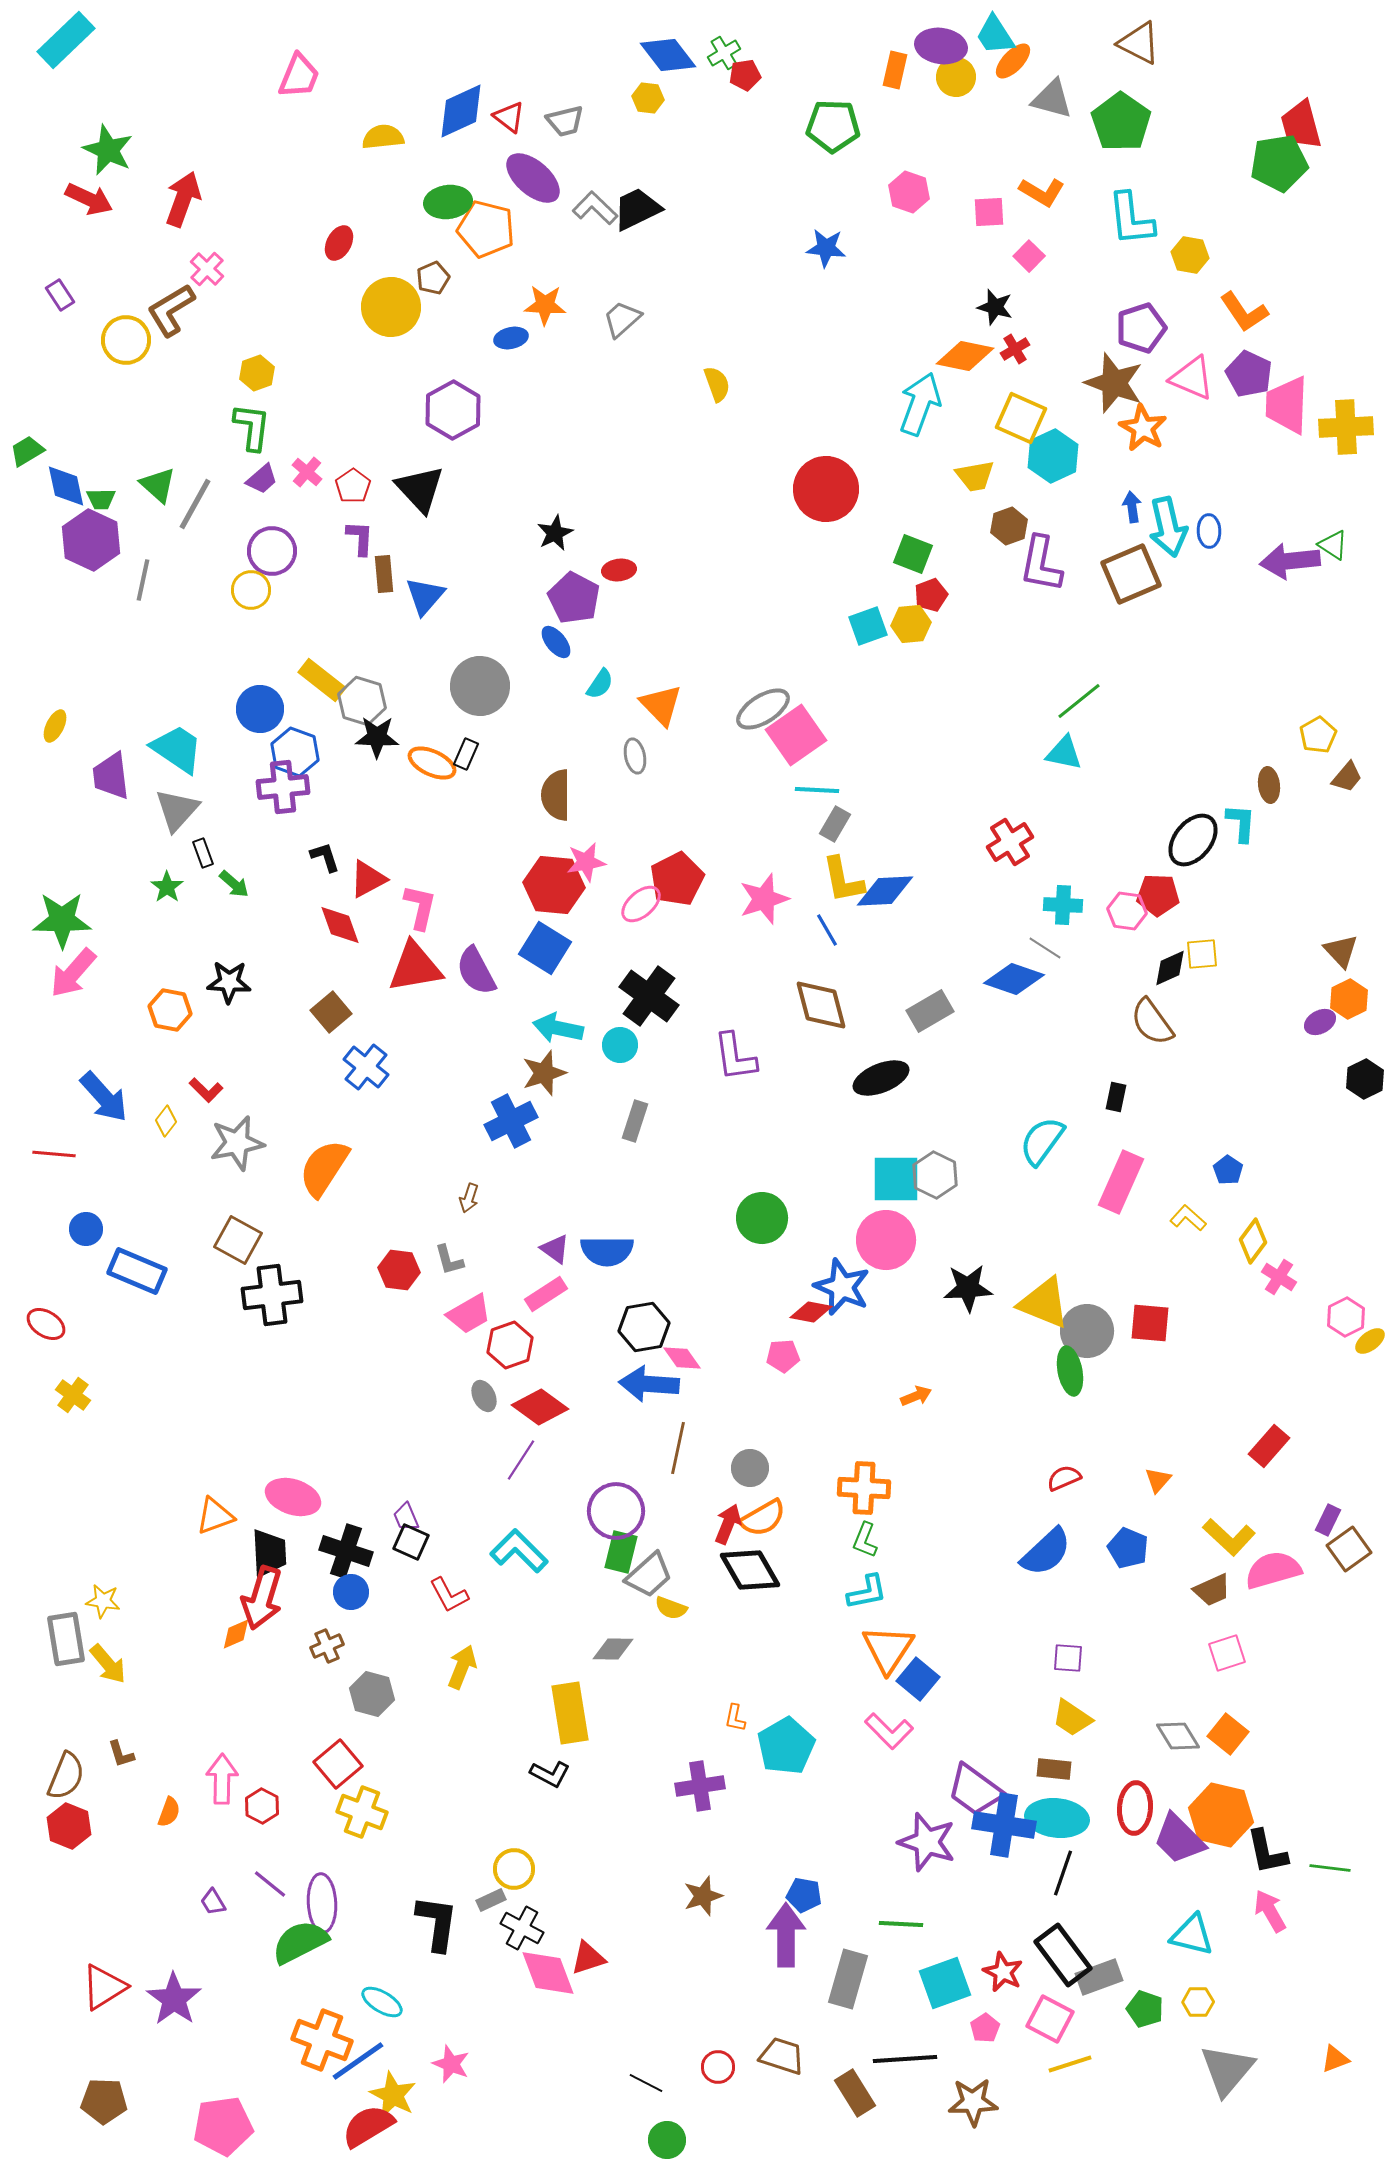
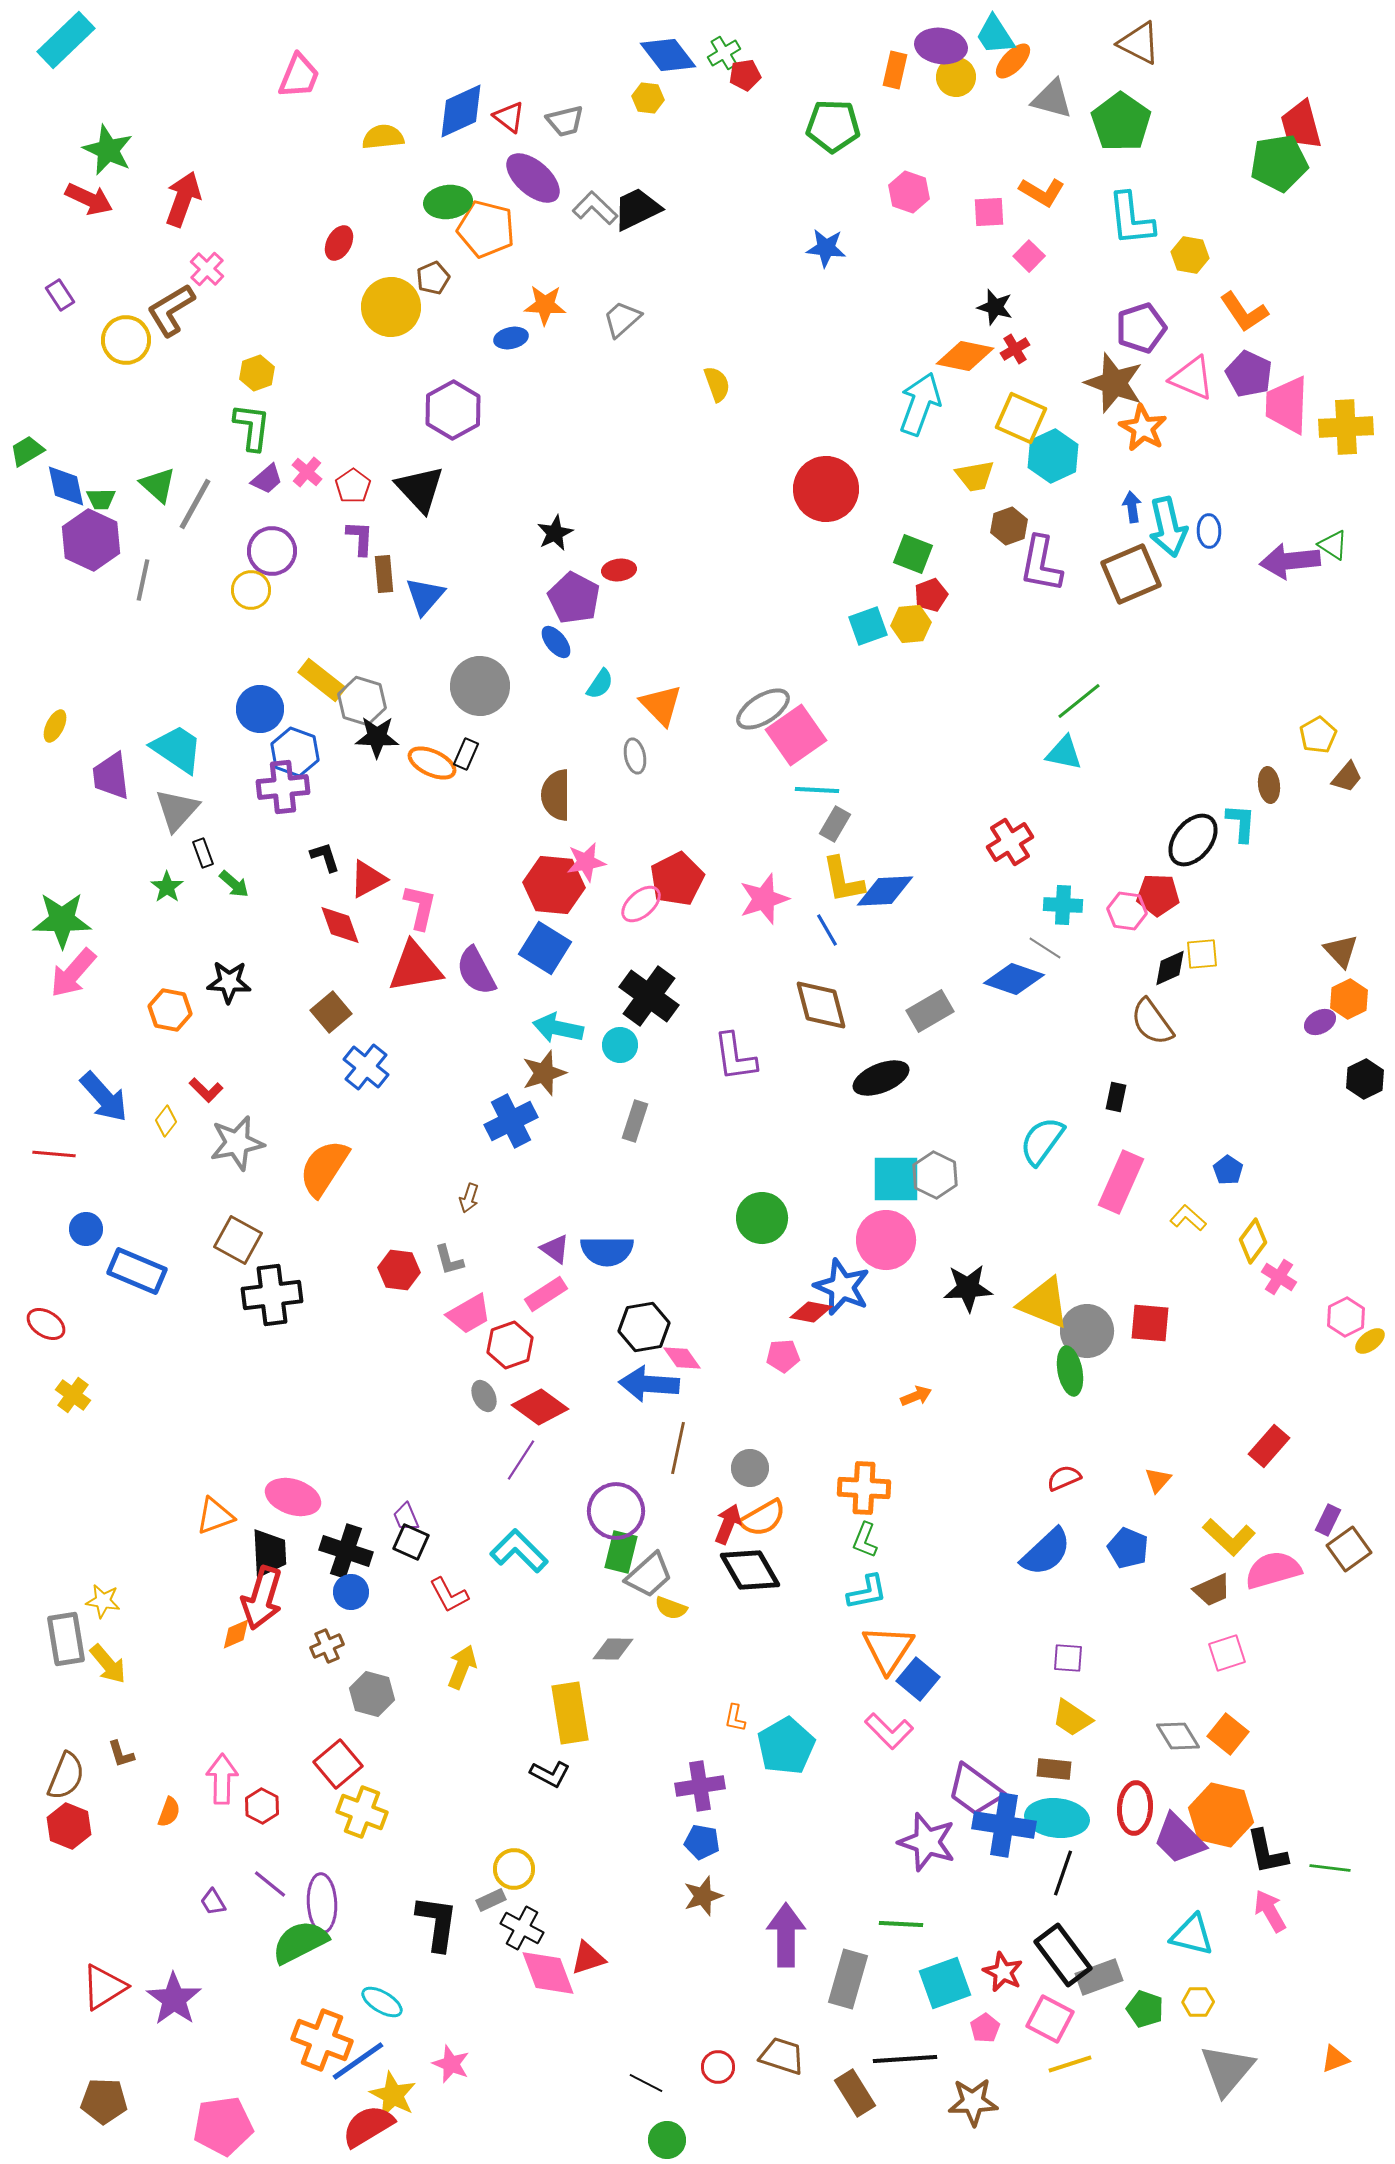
purple trapezoid at (262, 479): moved 5 px right
blue pentagon at (804, 1895): moved 102 px left, 53 px up
